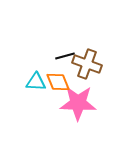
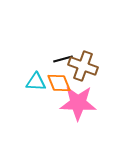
black line: moved 2 px left, 3 px down
brown cross: moved 4 px left, 2 px down
orange diamond: moved 1 px right, 1 px down
